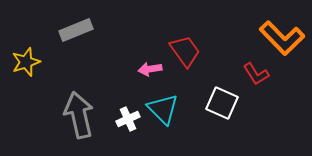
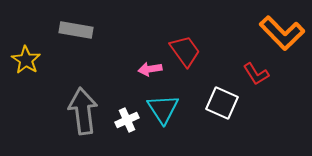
gray rectangle: rotated 32 degrees clockwise
orange L-shape: moved 5 px up
yellow star: moved 2 px up; rotated 20 degrees counterclockwise
cyan triangle: rotated 12 degrees clockwise
gray arrow: moved 4 px right, 4 px up; rotated 6 degrees clockwise
white cross: moved 1 px left, 1 px down
